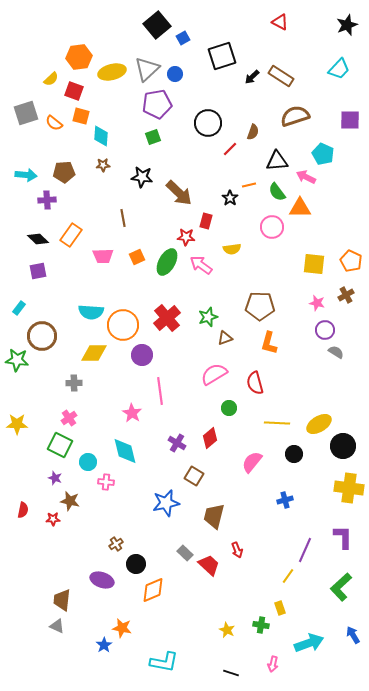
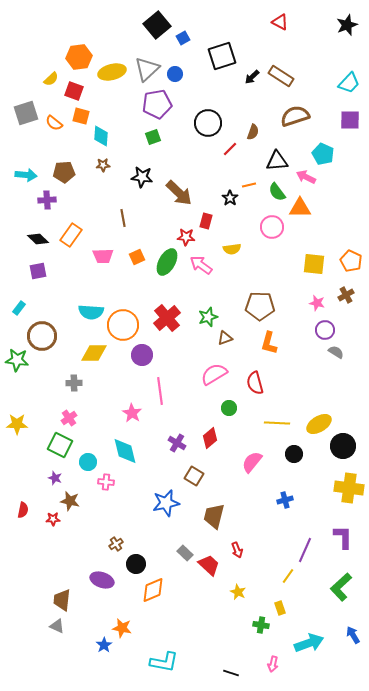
cyan trapezoid at (339, 69): moved 10 px right, 14 px down
yellow star at (227, 630): moved 11 px right, 38 px up
